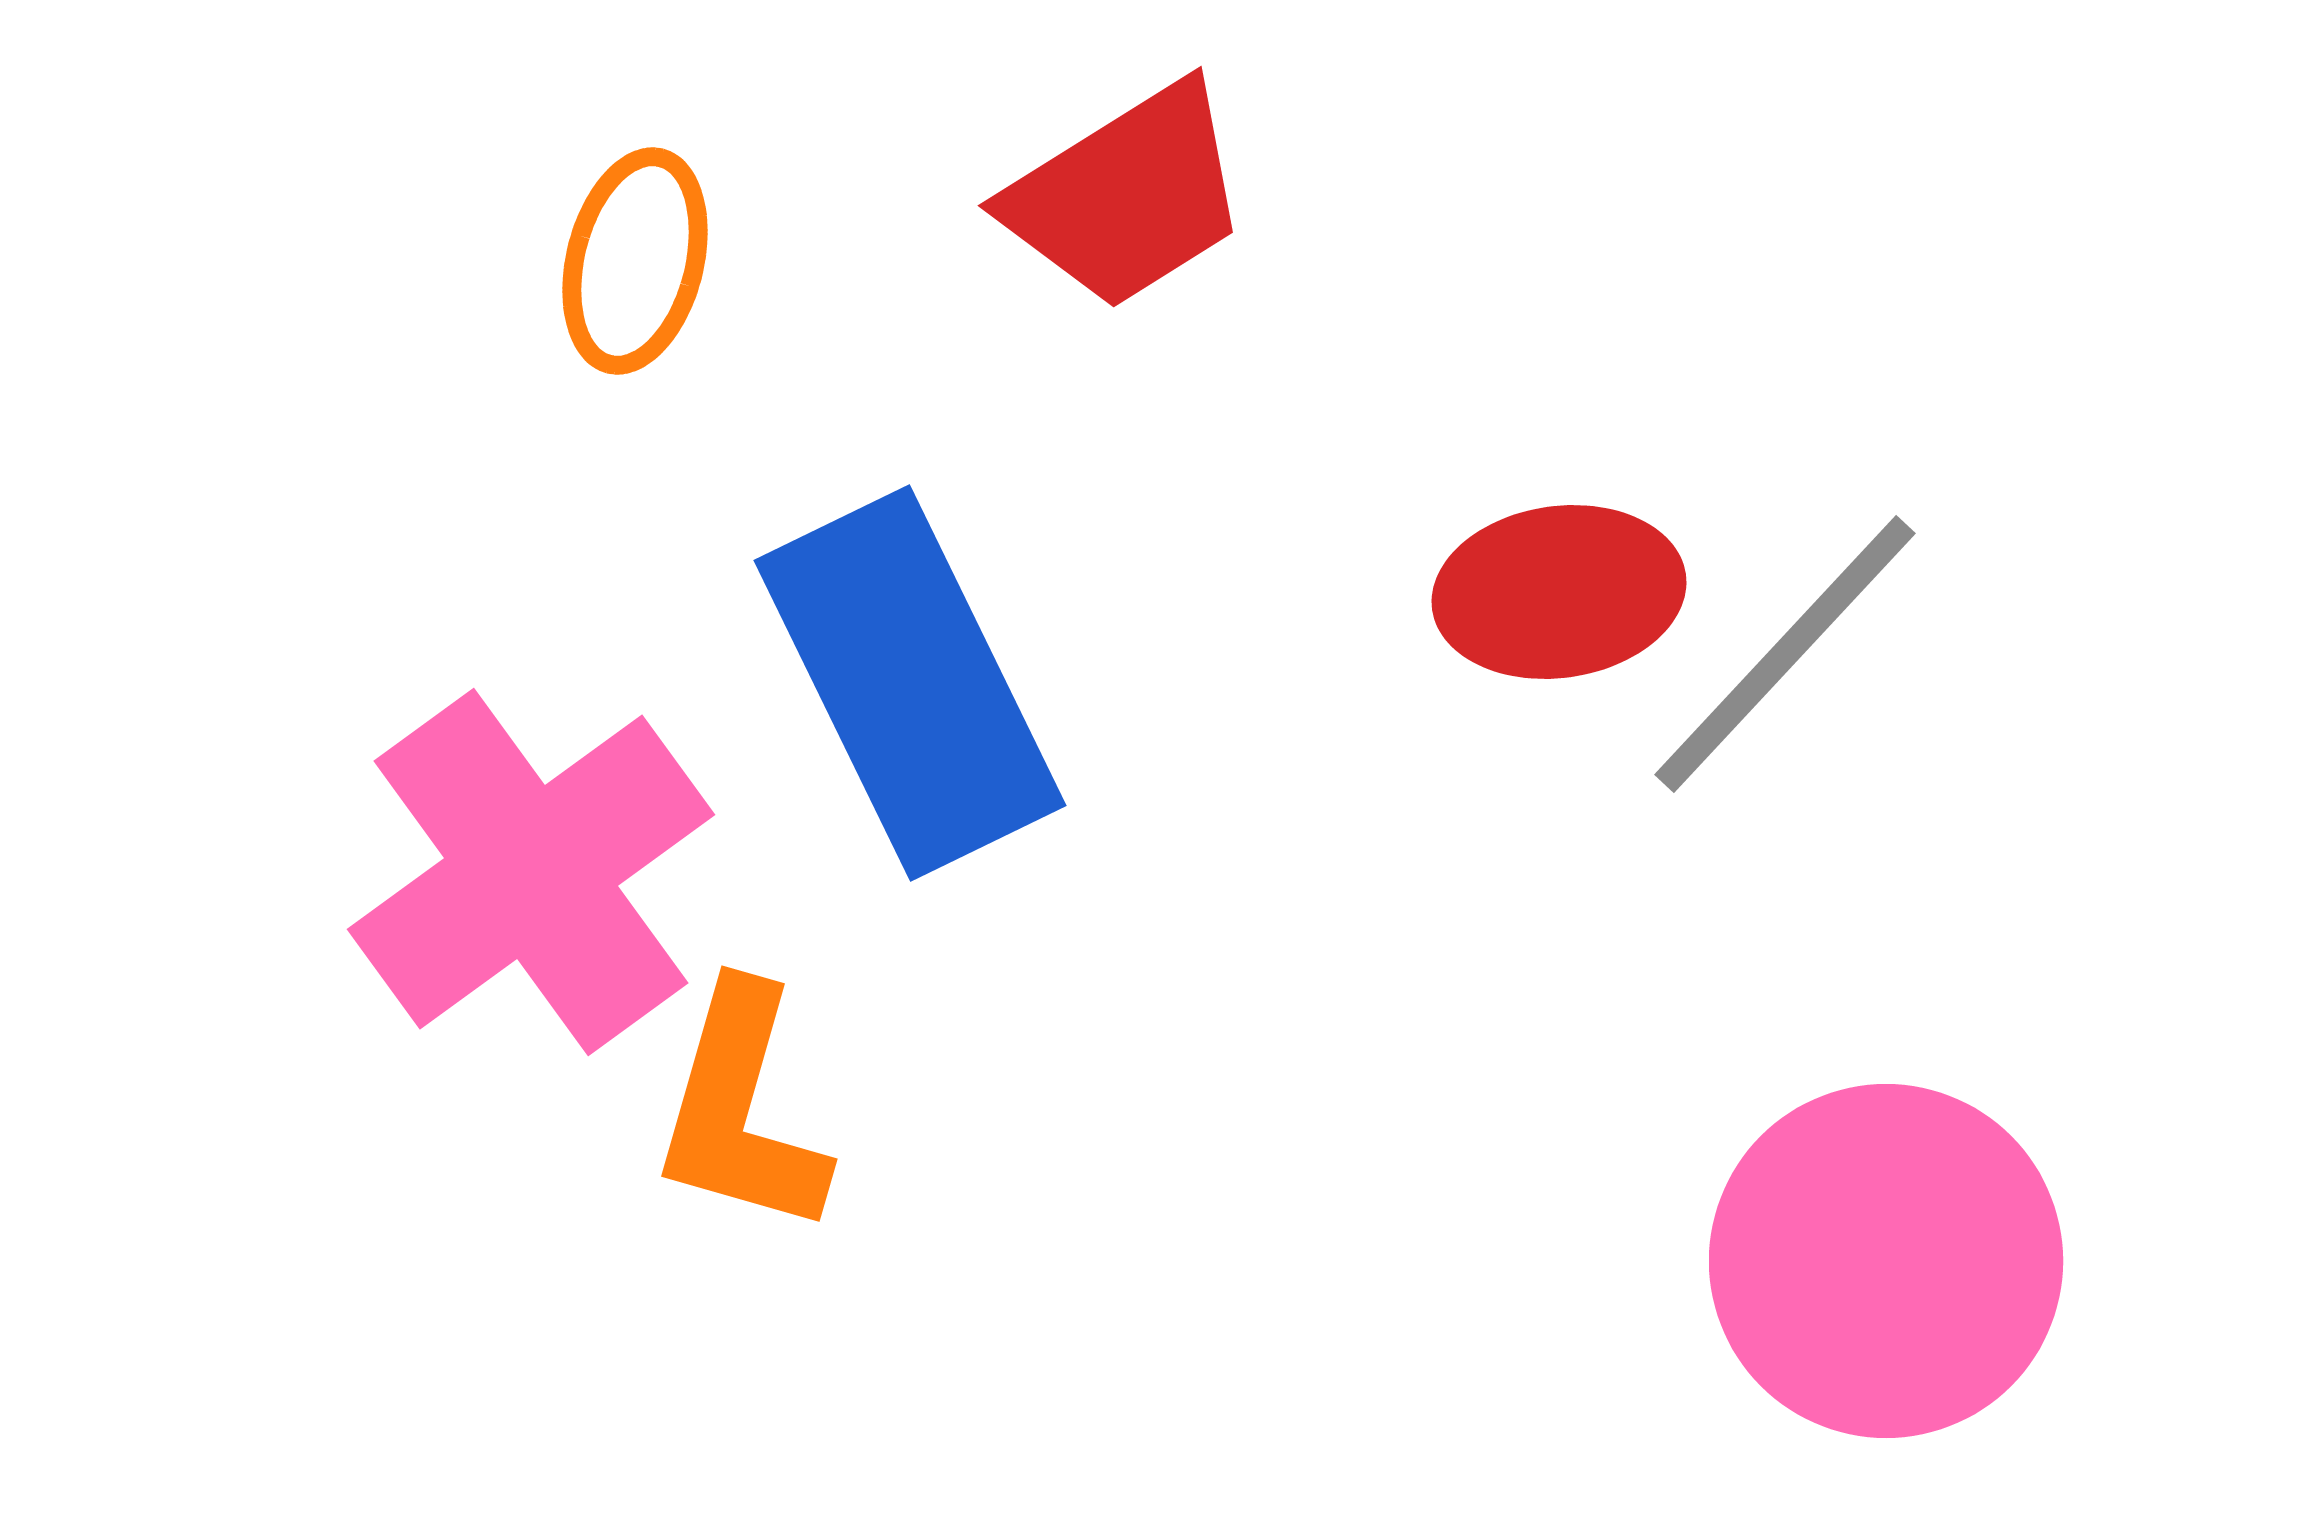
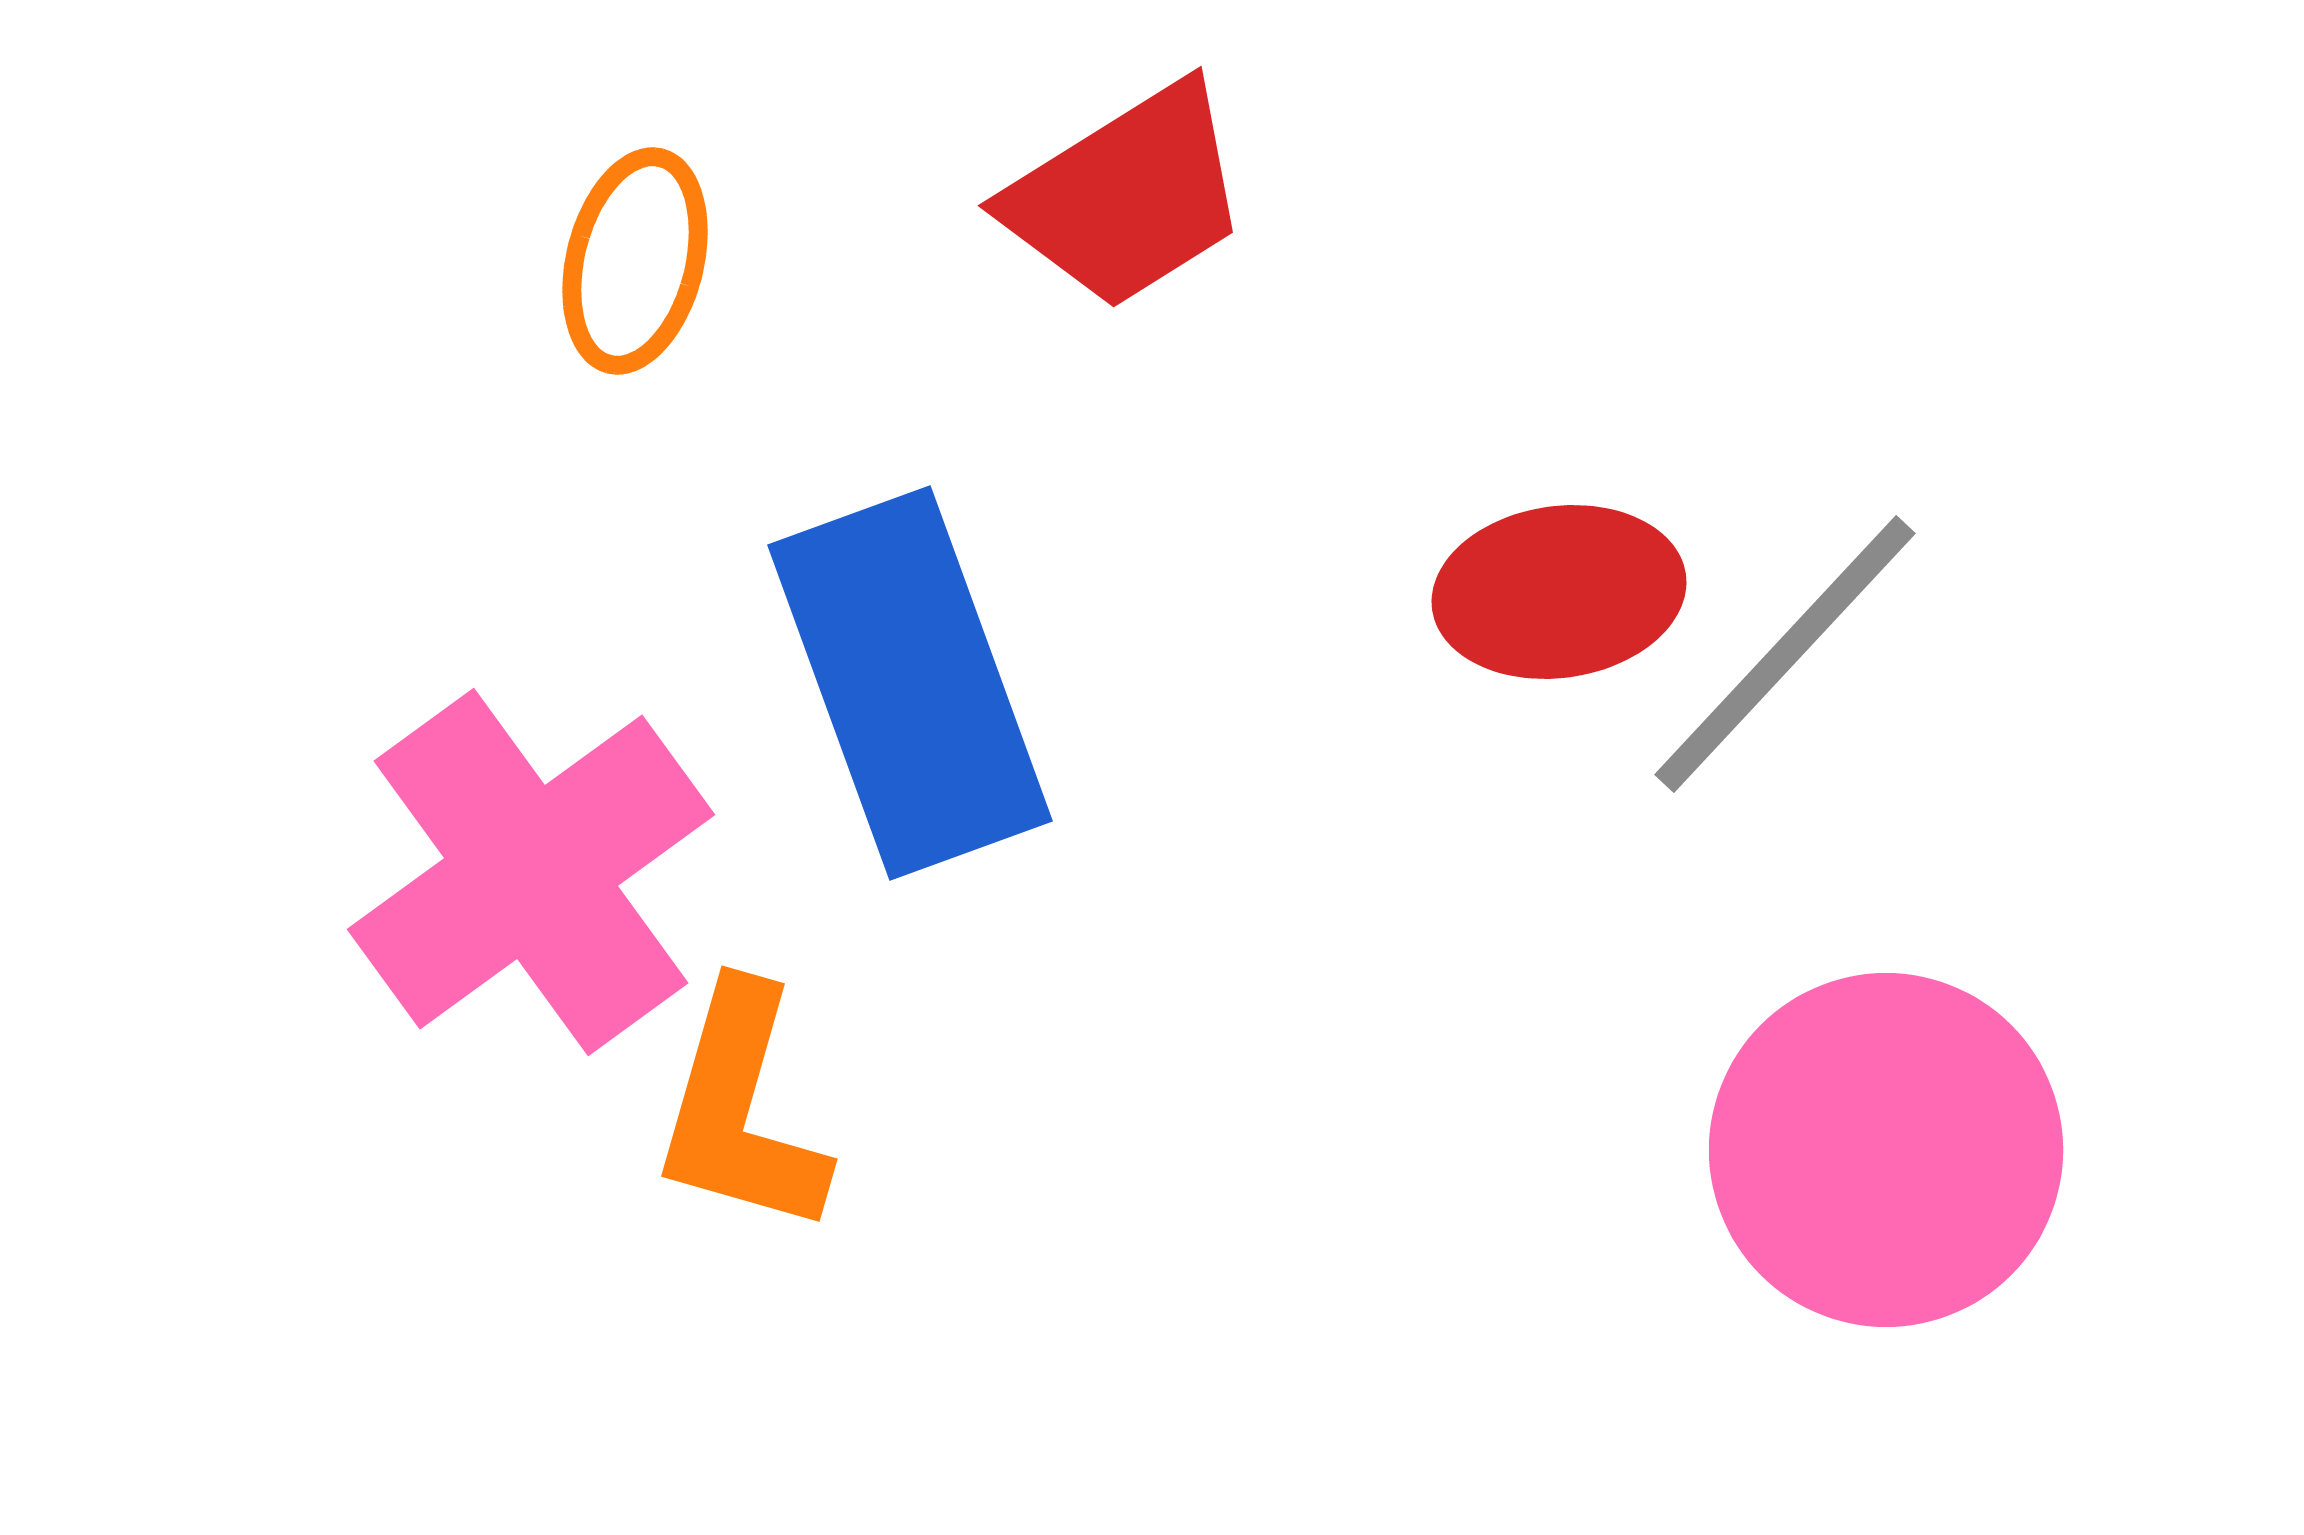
blue rectangle: rotated 6 degrees clockwise
pink circle: moved 111 px up
